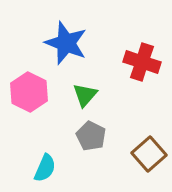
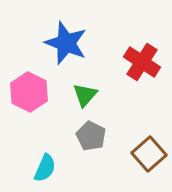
red cross: rotated 15 degrees clockwise
